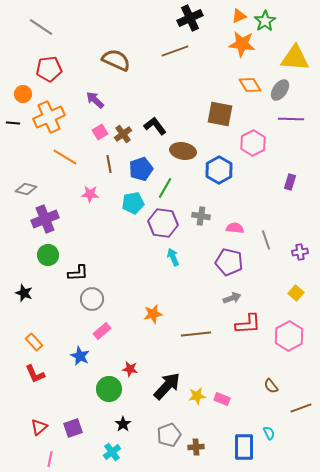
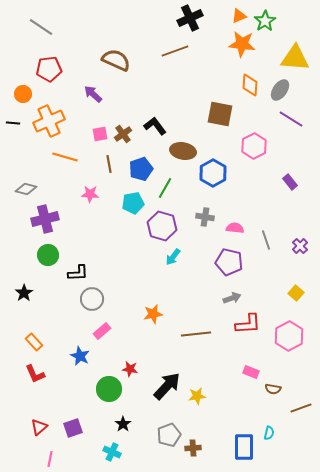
orange diamond at (250, 85): rotated 35 degrees clockwise
purple arrow at (95, 100): moved 2 px left, 6 px up
orange cross at (49, 117): moved 4 px down
purple line at (291, 119): rotated 30 degrees clockwise
pink square at (100, 132): moved 2 px down; rotated 21 degrees clockwise
pink hexagon at (253, 143): moved 1 px right, 3 px down
orange line at (65, 157): rotated 15 degrees counterclockwise
blue hexagon at (219, 170): moved 6 px left, 3 px down
purple rectangle at (290, 182): rotated 56 degrees counterclockwise
gray cross at (201, 216): moved 4 px right, 1 px down
purple cross at (45, 219): rotated 8 degrees clockwise
purple hexagon at (163, 223): moved 1 px left, 3 px down; rotated 8 degrees clockwise
purple cross at (300, 252): moved 6 px up; rotated 35 degrees counterclockwise
cyan arrow at (173, 257): rotated 120 degrees counterclockwise
black star at (24, 293): rotated 18 degrees clockwise
brown semicircle at (271, 386): moved 2 px right, 3 px down; rotated 42 degrees counterclockwise
pink rectangle at (222, 399): moved 29 px right, 27 px up
cyan semicircle at (269, 433): rotated 40 degrees clockwise
brown cross at (196, 447): moved 3 px left, 1 px down
cyan cross at (112, 452): rotated 30 degrees counterclockwise
